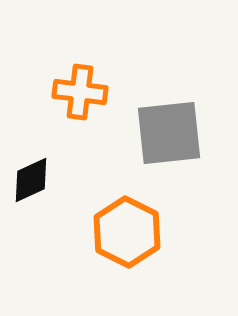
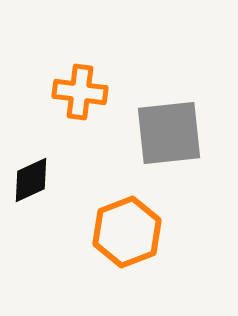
orange hexagon: rotated 12 degrees clockwise
